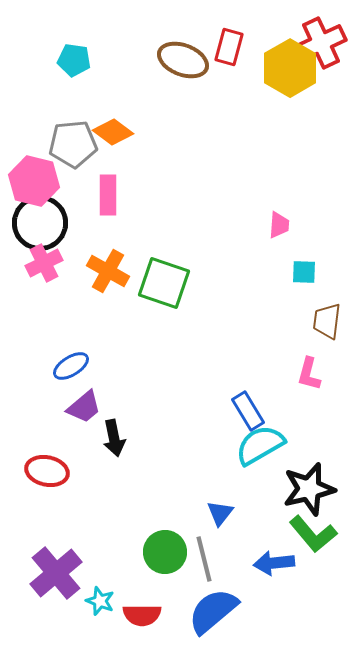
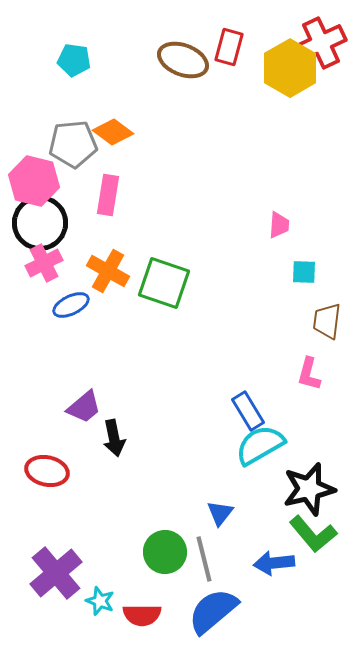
pink rectangle: rotated 9 degrees clockwise
blue ellipse: moved 61 px up; rotated 6 degrees clockwise
